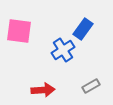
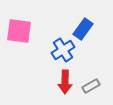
red arrow: moved 22 px right, 8 px up; rotated 95 degrees clockwise
